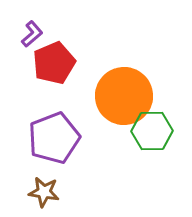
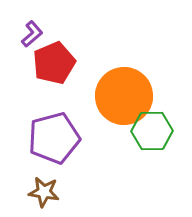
purple pentagon: rotated 6 degrees clockwise
